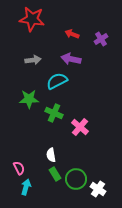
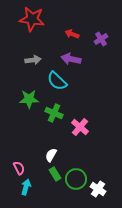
cyan semicircle: rotated 110 degrees counterclockwise
white semicircle: rotated 40 degrees clockwise
